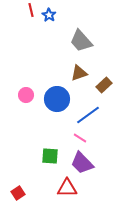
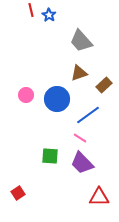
red triangle: moved 32 px right, 9 px down
